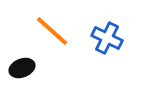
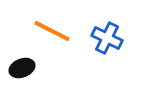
orange line: rotated 15 degrees counterclockwise
